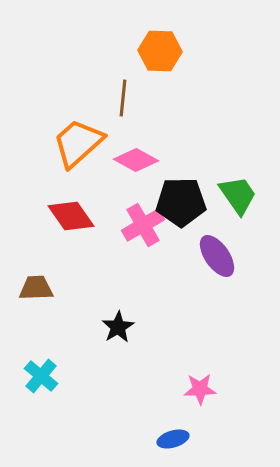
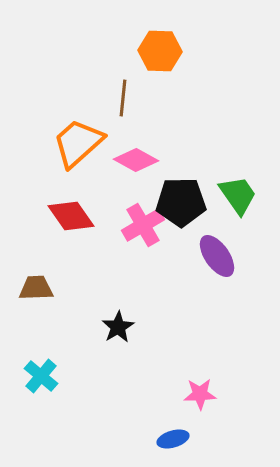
pink star: moved 5 px down
